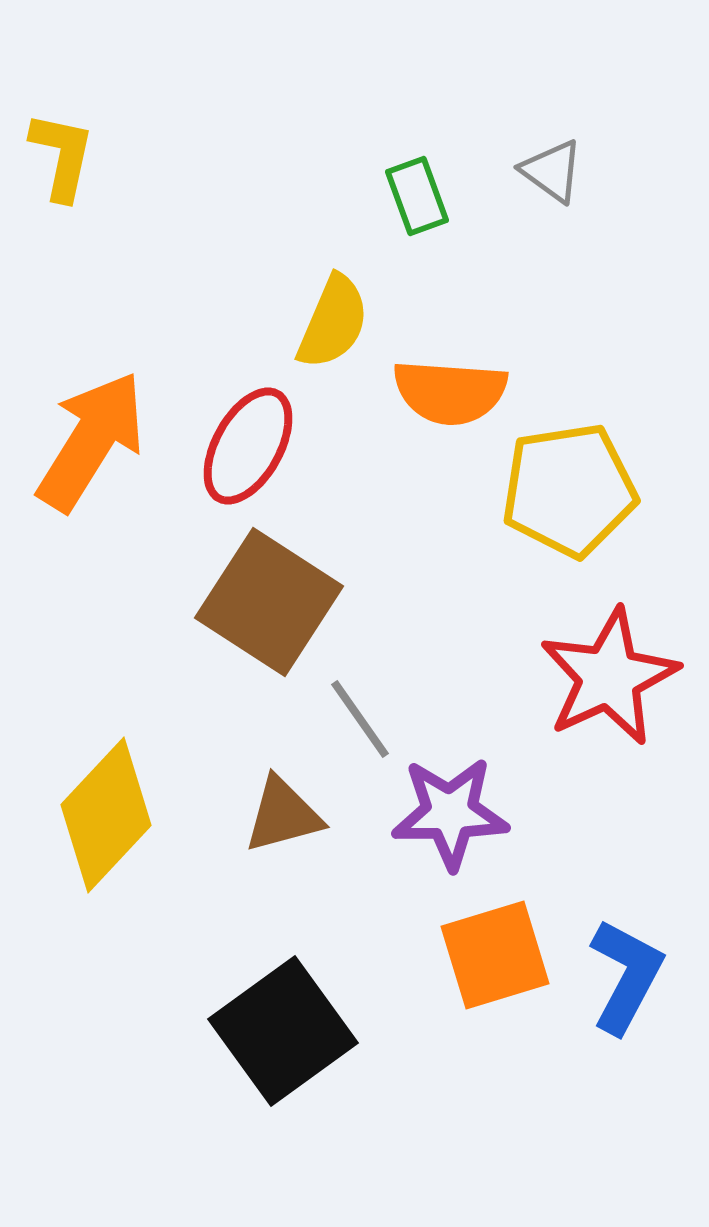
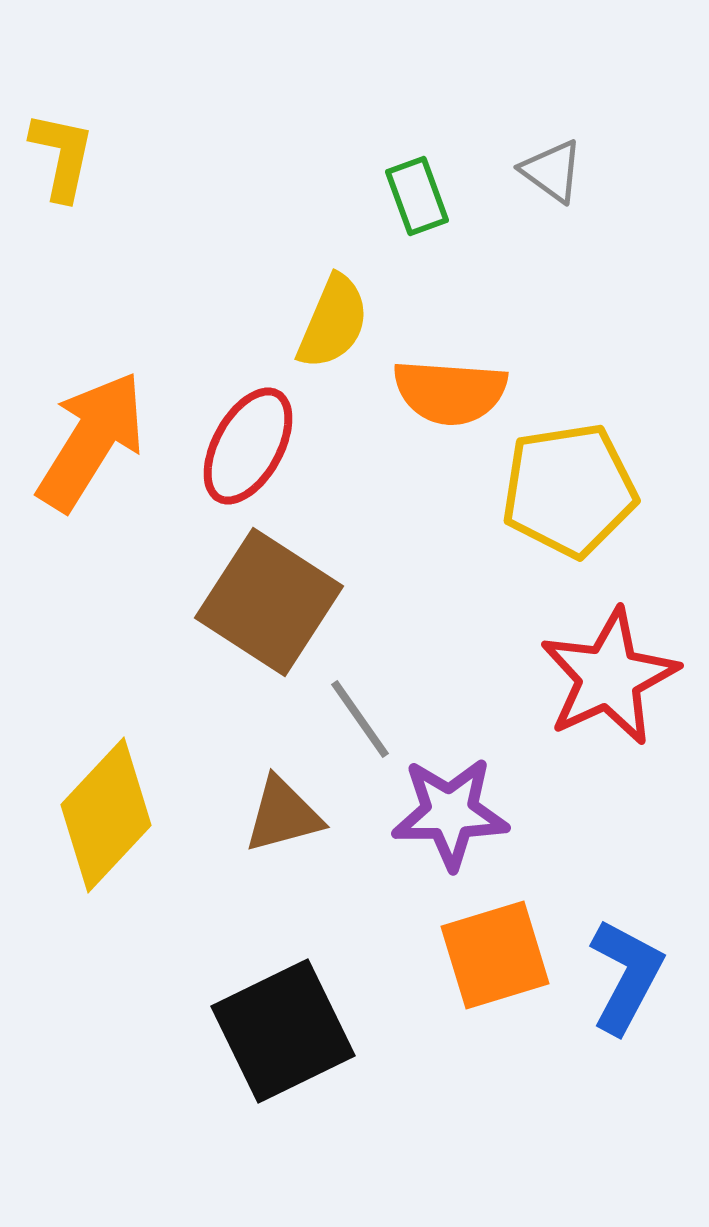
black square: rotated 10 degrees clockwise
